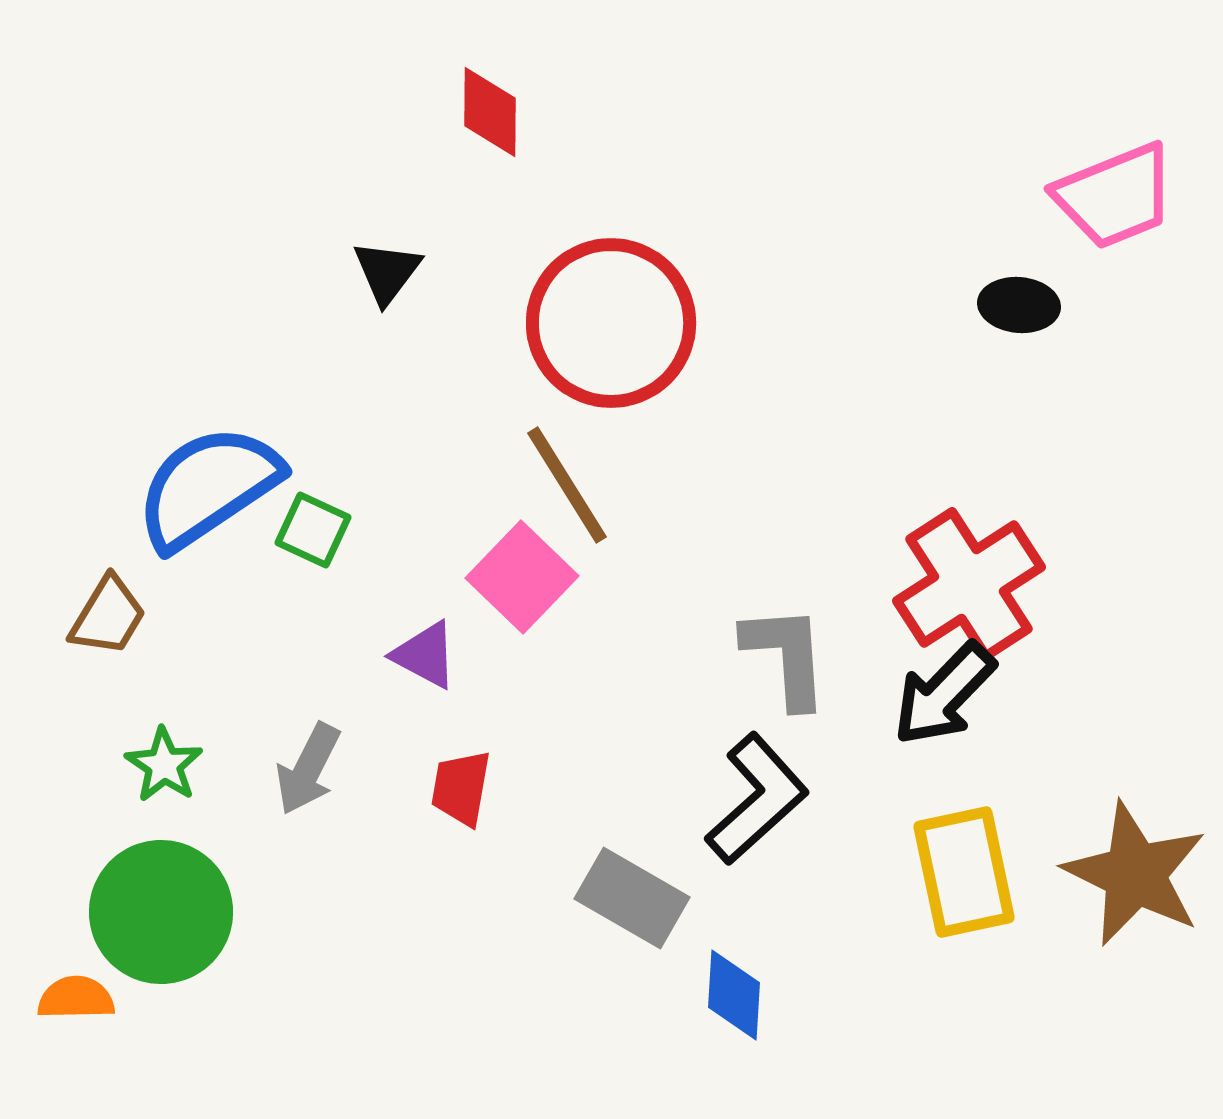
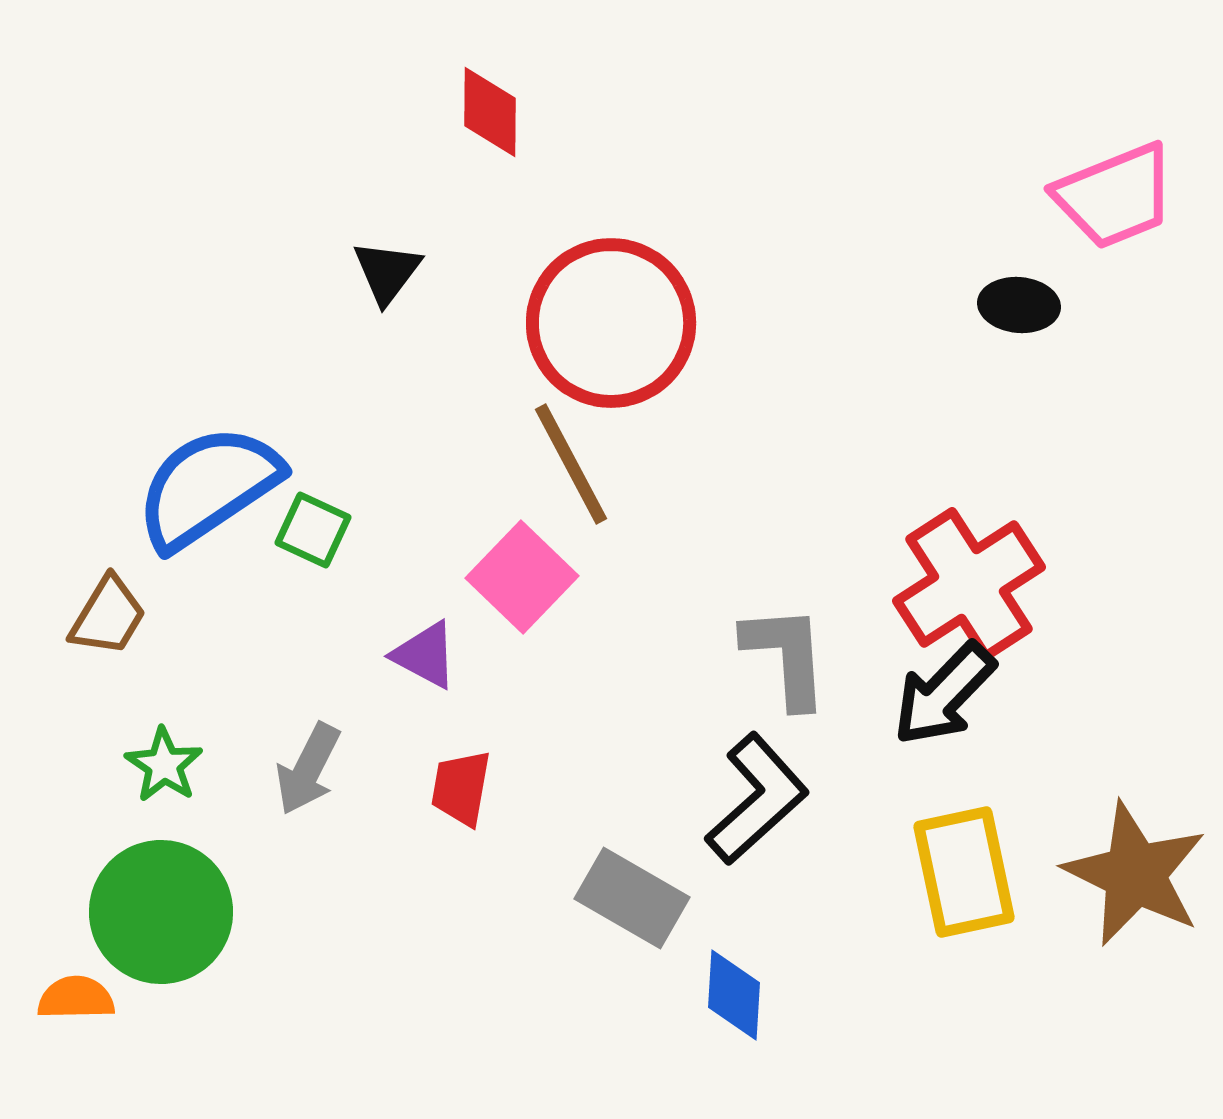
brown line: moved 4 px right, 21 px up; rotated 4 degrees clockwise
